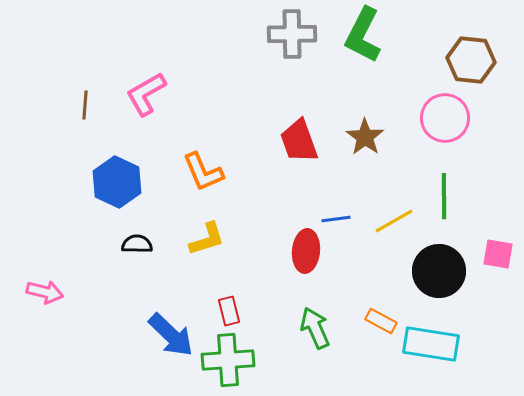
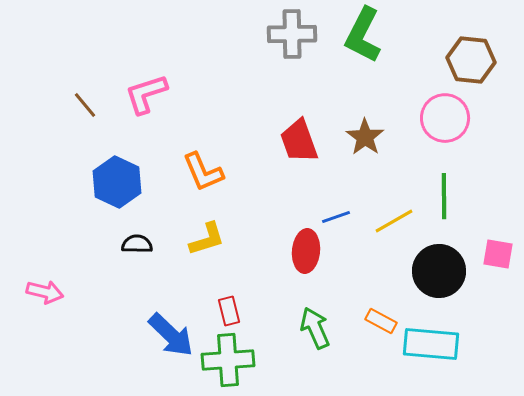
pink L-shape: rotated 12 degrees clockwise
brown line: rotated 44 degrees counterclockwise
blue line: moved 2 px up; rotated 12 degrees counterclockwise
cyan rectangle: rotated 4 degrees counterclockwise
